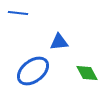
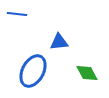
blue line: moved 1 px left, 1 px down
blue ellipse: rotated 24 degrees counterclockwise
